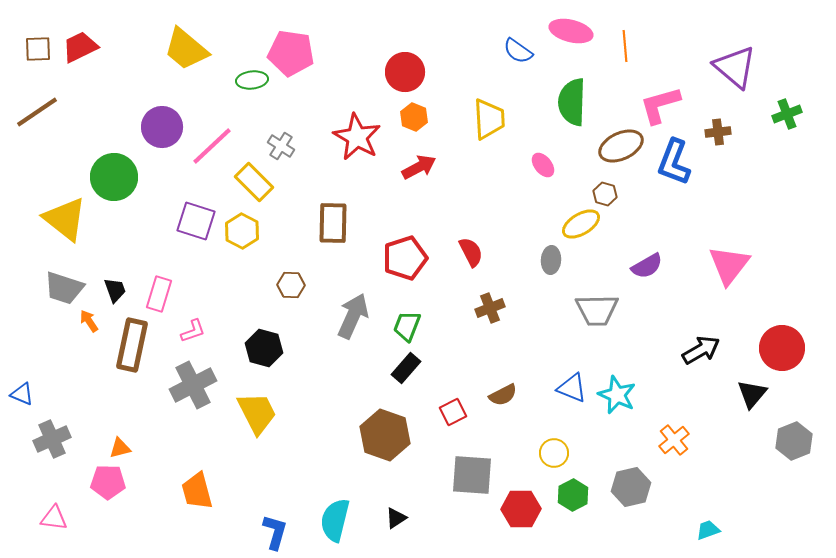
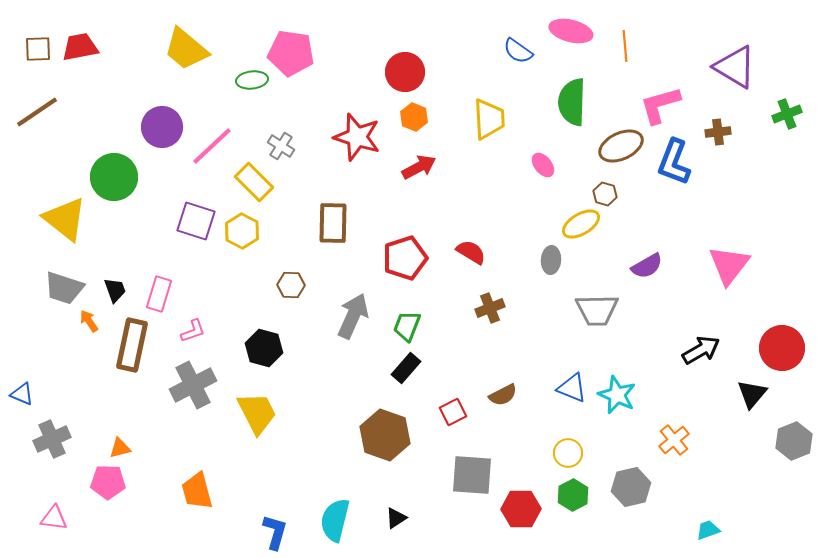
red trapezoid at (80, 47): rotated 15 degrees clockwise
purple triangle at (735, 67): rotated 9 degrees counterclockwise
red star at (357, 137): rotated 12 degrees counterclockwise
red semicircle at (471, 252): rotated 32 degrees counterclockwise
yellow circle at (554, 453): moved 14 px right
